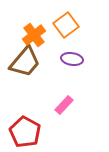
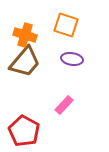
orange square: rotated 35 degrees counterclockwise
orange cross: moved 9 px left; rotated 35 degrees counterclockwise
red pentagon: moved 1 px left, 1 px up
